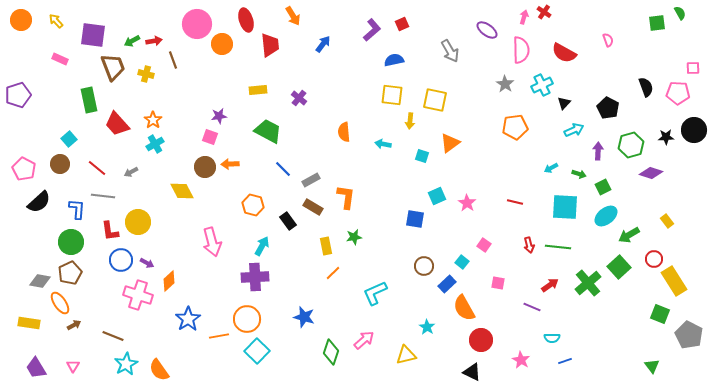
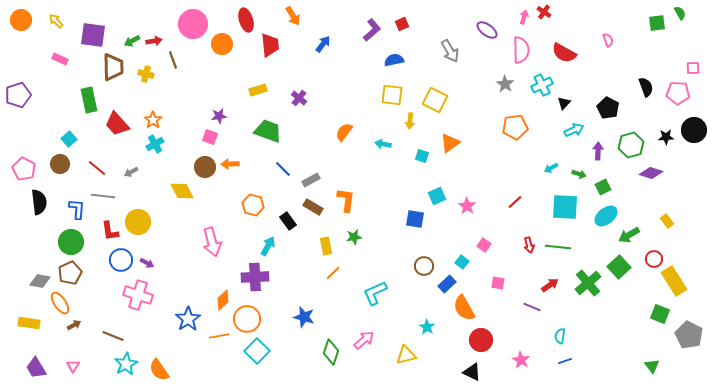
pink circle at (197, 24): moved 4 px left
brown trapezoid at (113, 67): rotated 20 degrees clockwise
yellow rectangle at (258, 90): rotated 12 degrees counterclockwise
yellow square at (435, 100): rotated 15 degrees clockwise
green trapezoid at (268, 131): rotated 8 degrees counterclockwise
orange semicircle at (344, 132): rotated 42 degrees clockwise
orange L-shape at (346, 197): moved 3 px down
black semicircle at (39, 202): rotated 55 degrees counterclockwise
red line at (515, 202): rotated 56 degrees counterclockwise
pink star at (467, 203): moved 3 px down
cyan arrow at (262, 246): moved 6 px right
orange diamond at (169, 281): moved 54 px right, 19 px down
cyan semicircle at (552, 338): moved 8 px right, 2 px up; rotated 98 degrees clockwise
